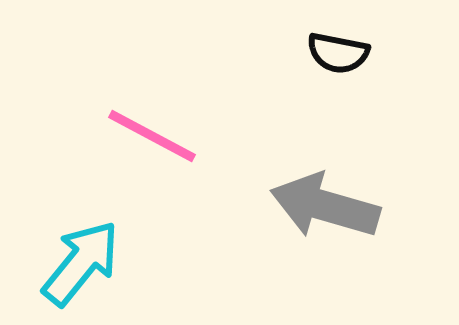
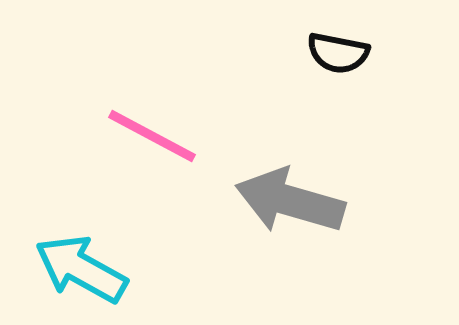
gray arrow: moved 35 px left, 5 px up
cyan arrow: moved 6 px down; rotated 100 degrees counterclockwise
